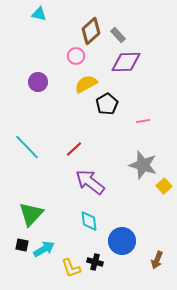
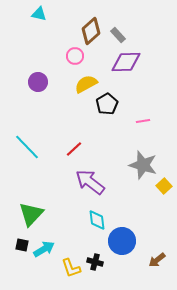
pink circle: moved 1 px left
cyan diamond: moved 8 px right, 1 px up
brown arrow: rotated 30 degrees clockwise
